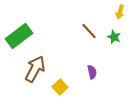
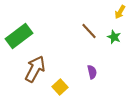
yellow arrow: rotated 16 degrees clockwise
